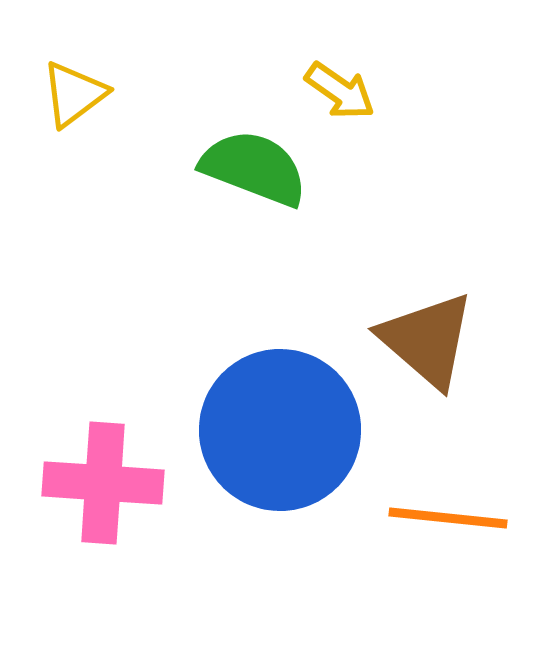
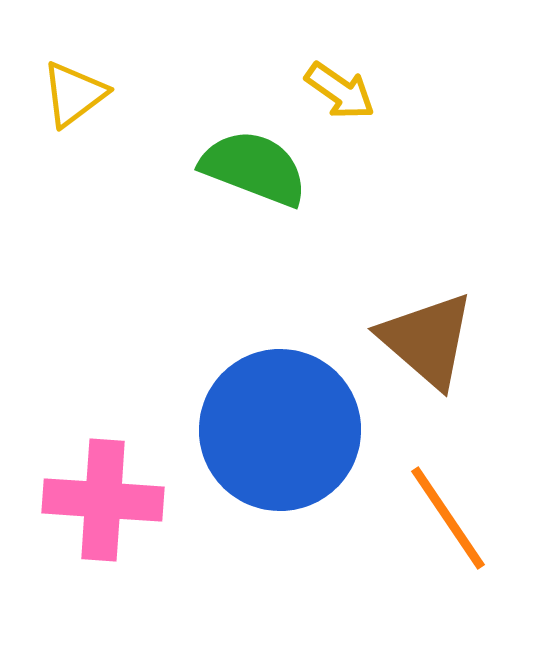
pink cross: moved 17 px down
orange line: rotated 50 degrees clockwise
